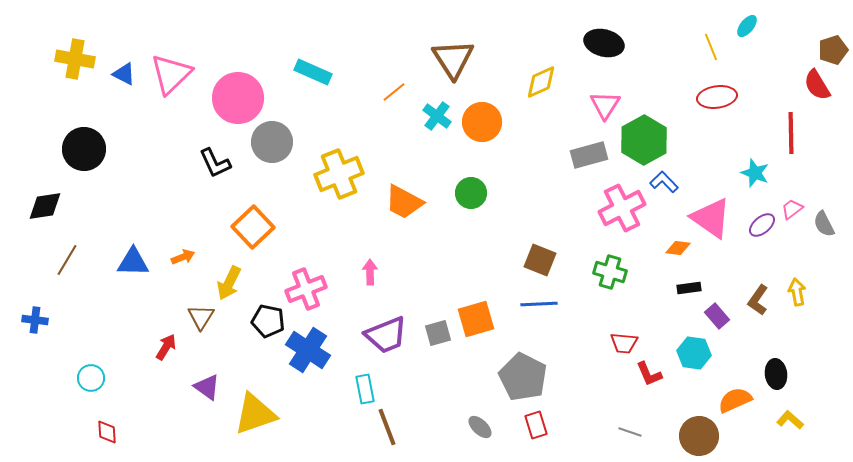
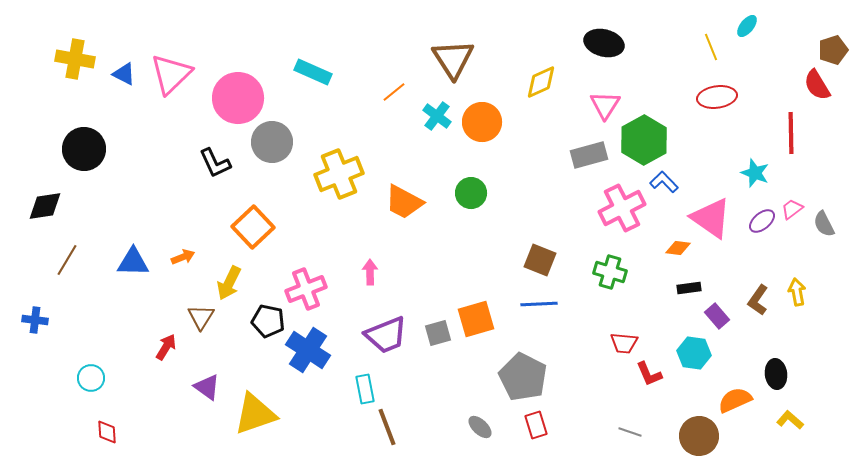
purple ellipse at (762, 225): moved 4 px up
